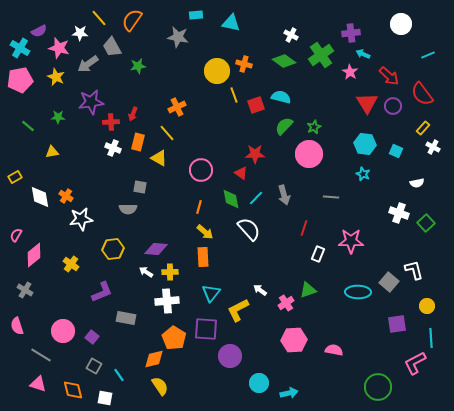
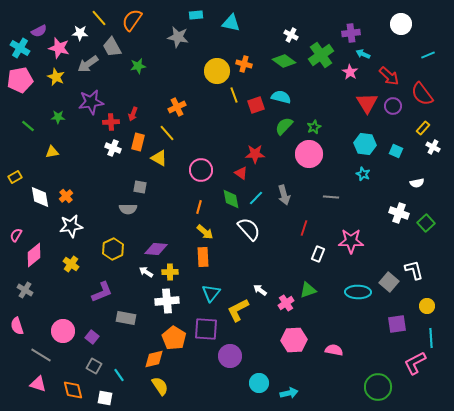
orange cross at (66, 196): rotated 16 degrees clockwise
white star at (81, 219): moved 10 px left, 7 px down
yellow hexagon at (113, 249): rotated 20 degrees counterclockwise
